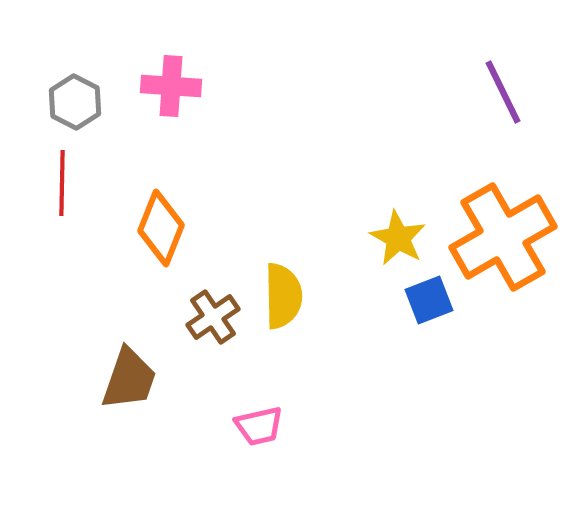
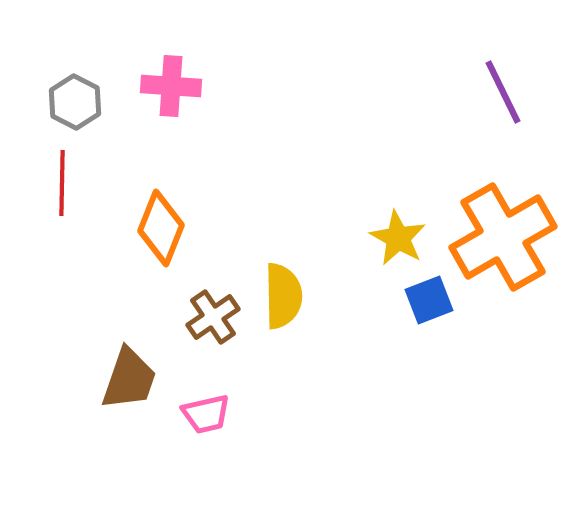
pink trapezoid: moved 53 px left, 12 px up
